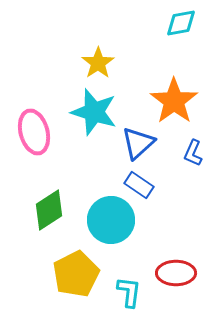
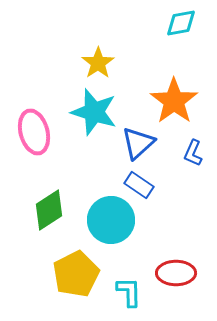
cyan L-shape: rotated 8 degrees counterclockwise
